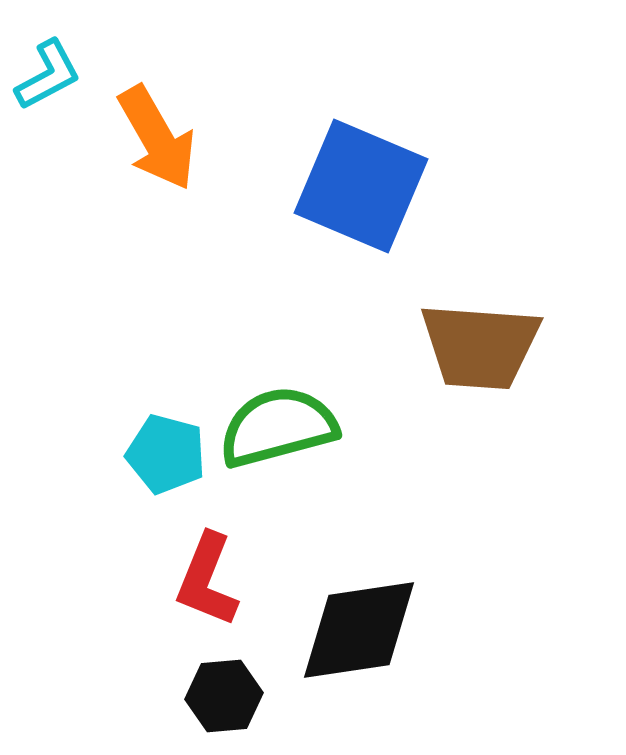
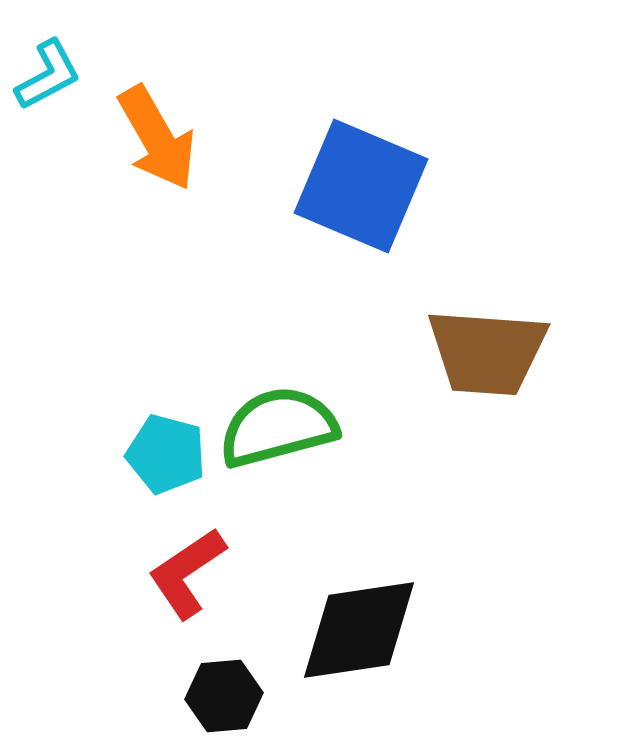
brown trapezoid: moved 7 px right, 6 px down
red L-shape: moved 20 px left, 7 px up; rotated 34 degrees clockwise
